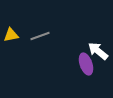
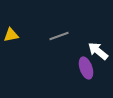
gray line: moved 19 px right
purple ellipse: moved 4 px down
